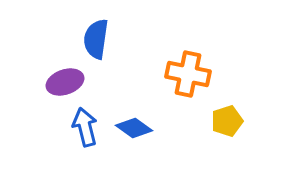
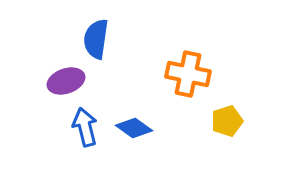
purple ellipse: moved 1 px right, 1 px up
